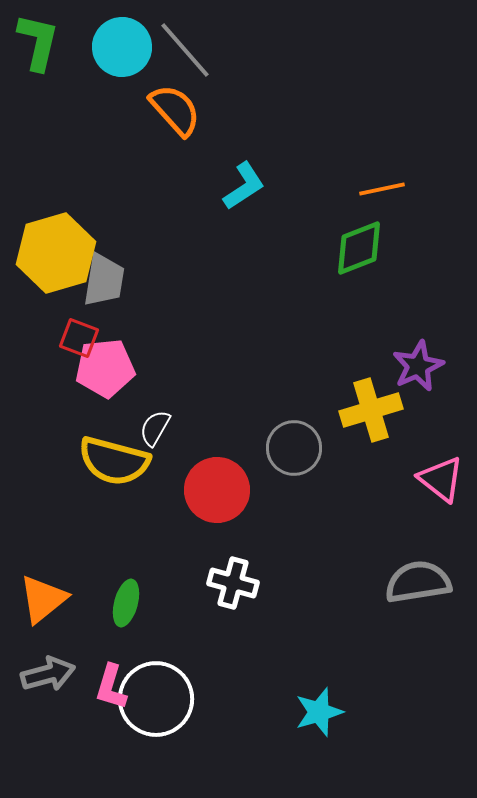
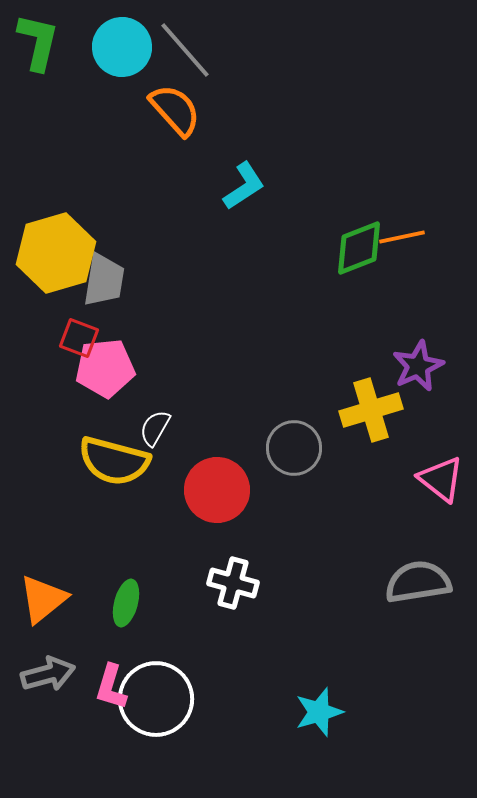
orange line: moved 20 px right, 48 px down
